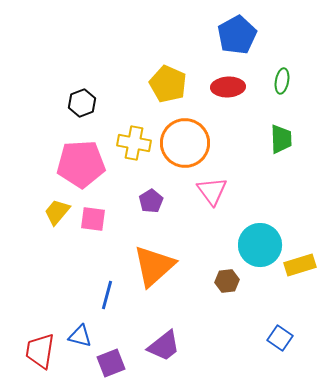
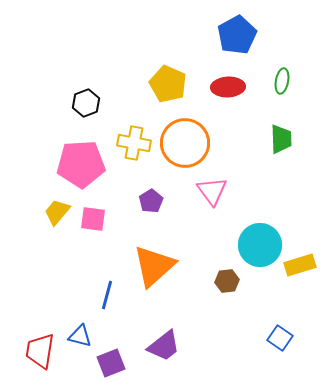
black hexagon: moved 4 px right
